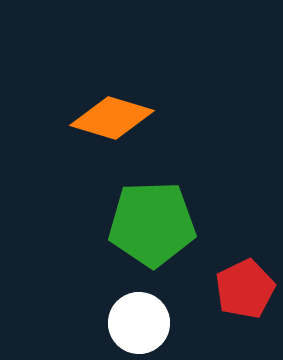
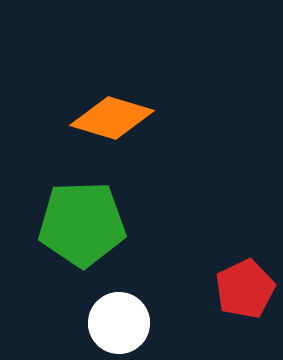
green pentagon: moved 70 px left
white circle: moved 20 px left
